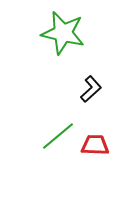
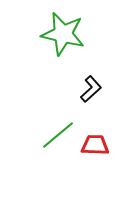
green star: moved 1 px down
green line: moved 1 px up
